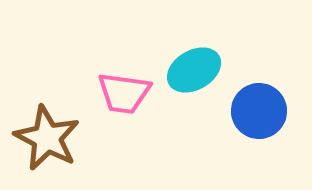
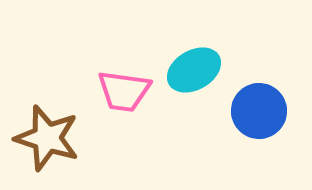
pink trapezoid: moved 2 px up
brown star: rotated 10 degrees counterclockwise
